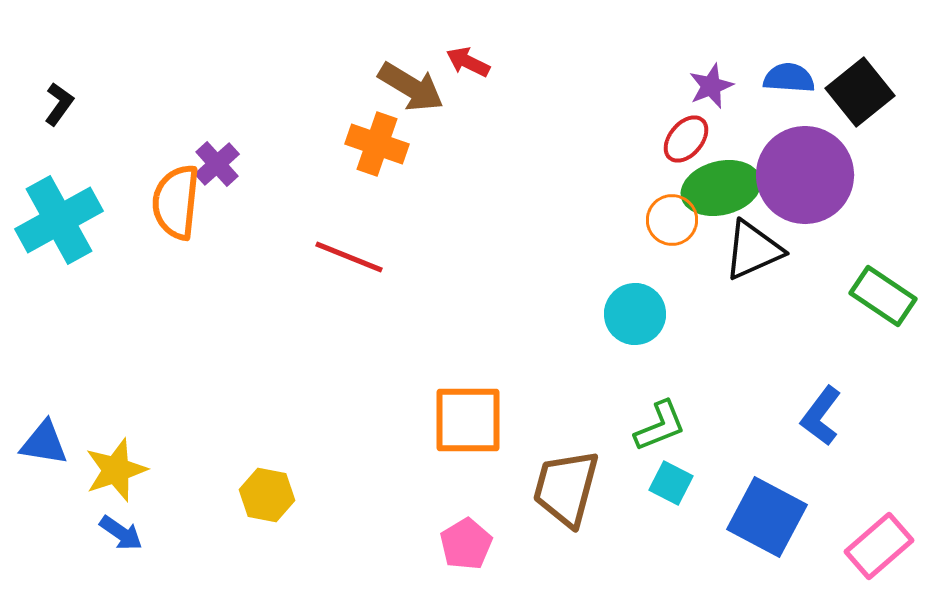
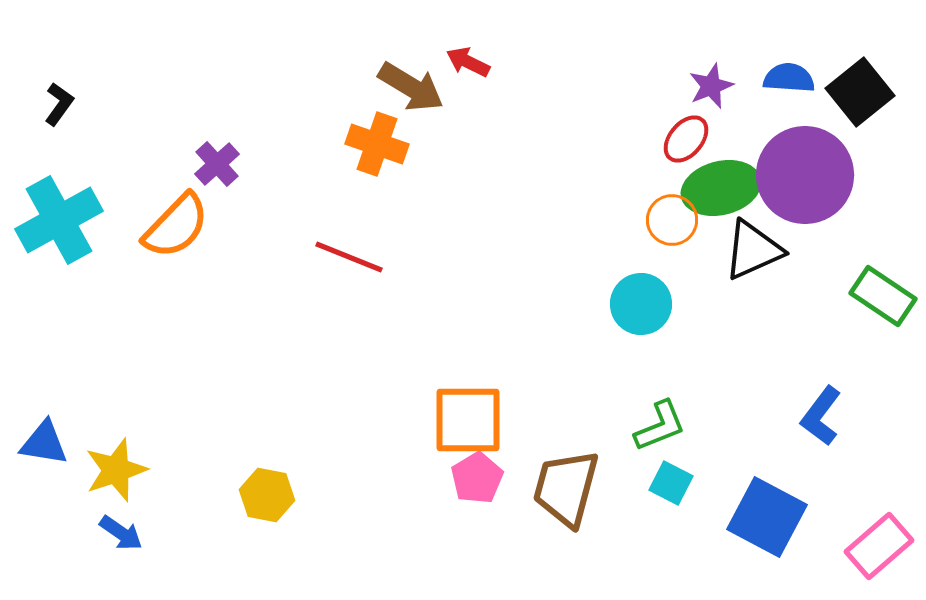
orange semicircle: moved 24 px down; rotated 142 degrees counterclockwise
cyan circle: moved 6 px right, 10 px up
pink pentagon: moved 11 px right, 66 px up
